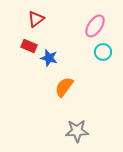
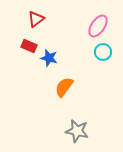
pink ellipse: moved 3 px right
gray star: rotated 15 degrees clockwise
